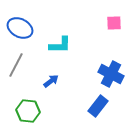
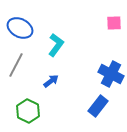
cyan L-shape: moved 4 px left; rotated 55 degrees counterclockwise
green hexagon: rotated 20 degrees clockwise
